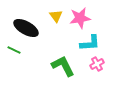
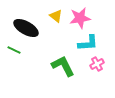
yellow triangle: rotated 16 degrees counterclockwise
cyan L-shape: moved 2 px left
